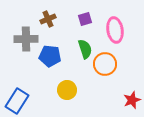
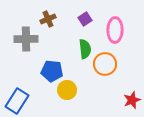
purple square: rotated 16 degrees counterclockwise
pink ellipse: rotated 10 degrees clockwise
green semicircle: rotated 12 degrees clockwise
blue pentagon: moved 2 px right, 15 px down
